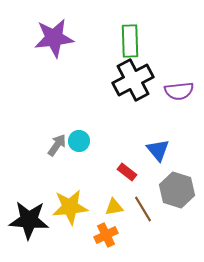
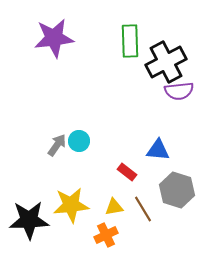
black cross: moved 33 px right, 18 px up
blue triangle: rotated 45 degrees counterclockwise
yellow star: moved 1 px right, 2 px up
black star: rotated 6 degrees counterclockwise
